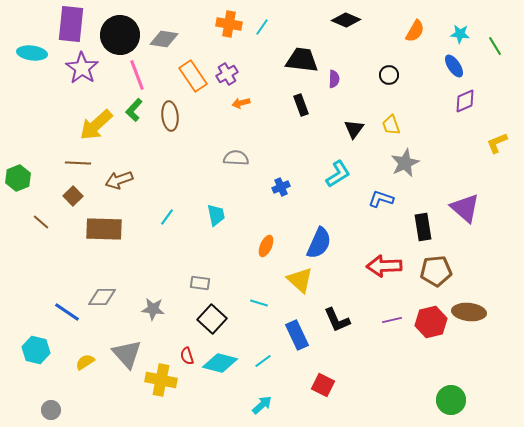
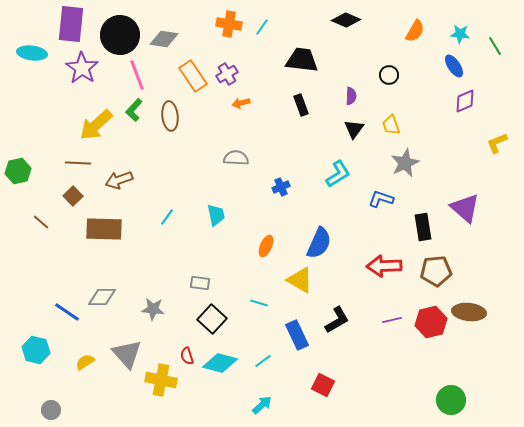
purple semicircle at (334, 79): moved 17 px right, 17 px down
green hexagon at (18, 178): moved 7 px up; rotated 10 degrees clockwise
yellow triangle at (300, 280): rotated 12 degrees counterclockwise
black L-shape at (337, 320): rotated 96 degrees counterclockwise
